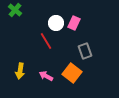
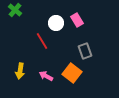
pink rectangle: moved 3 px right, 3 px up; rotated 56 degrees counterclockwise
red line: moved 4 px left
